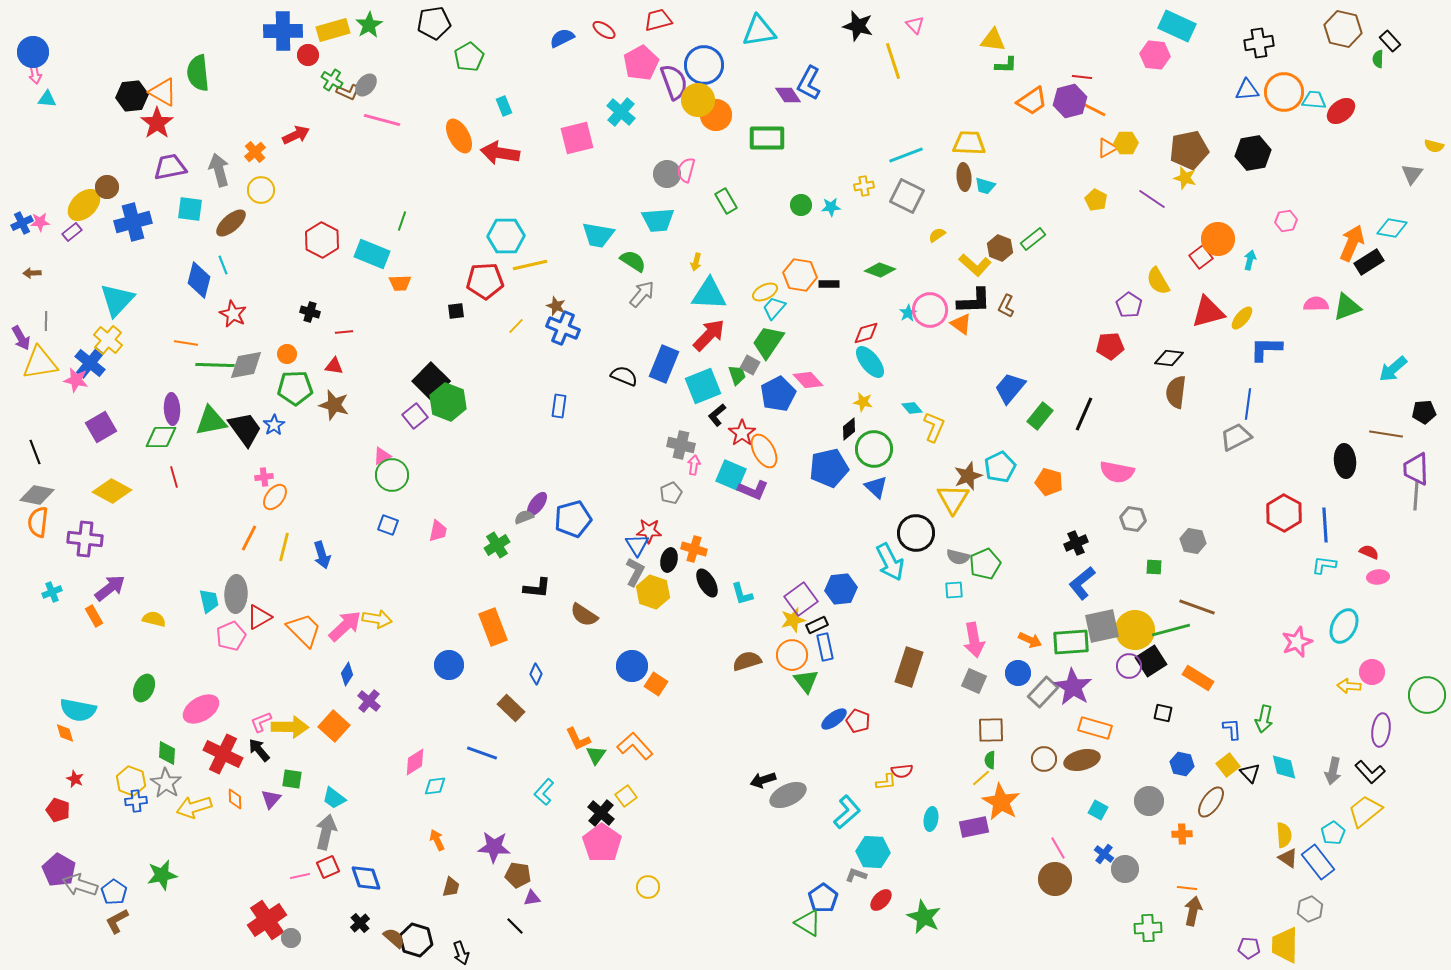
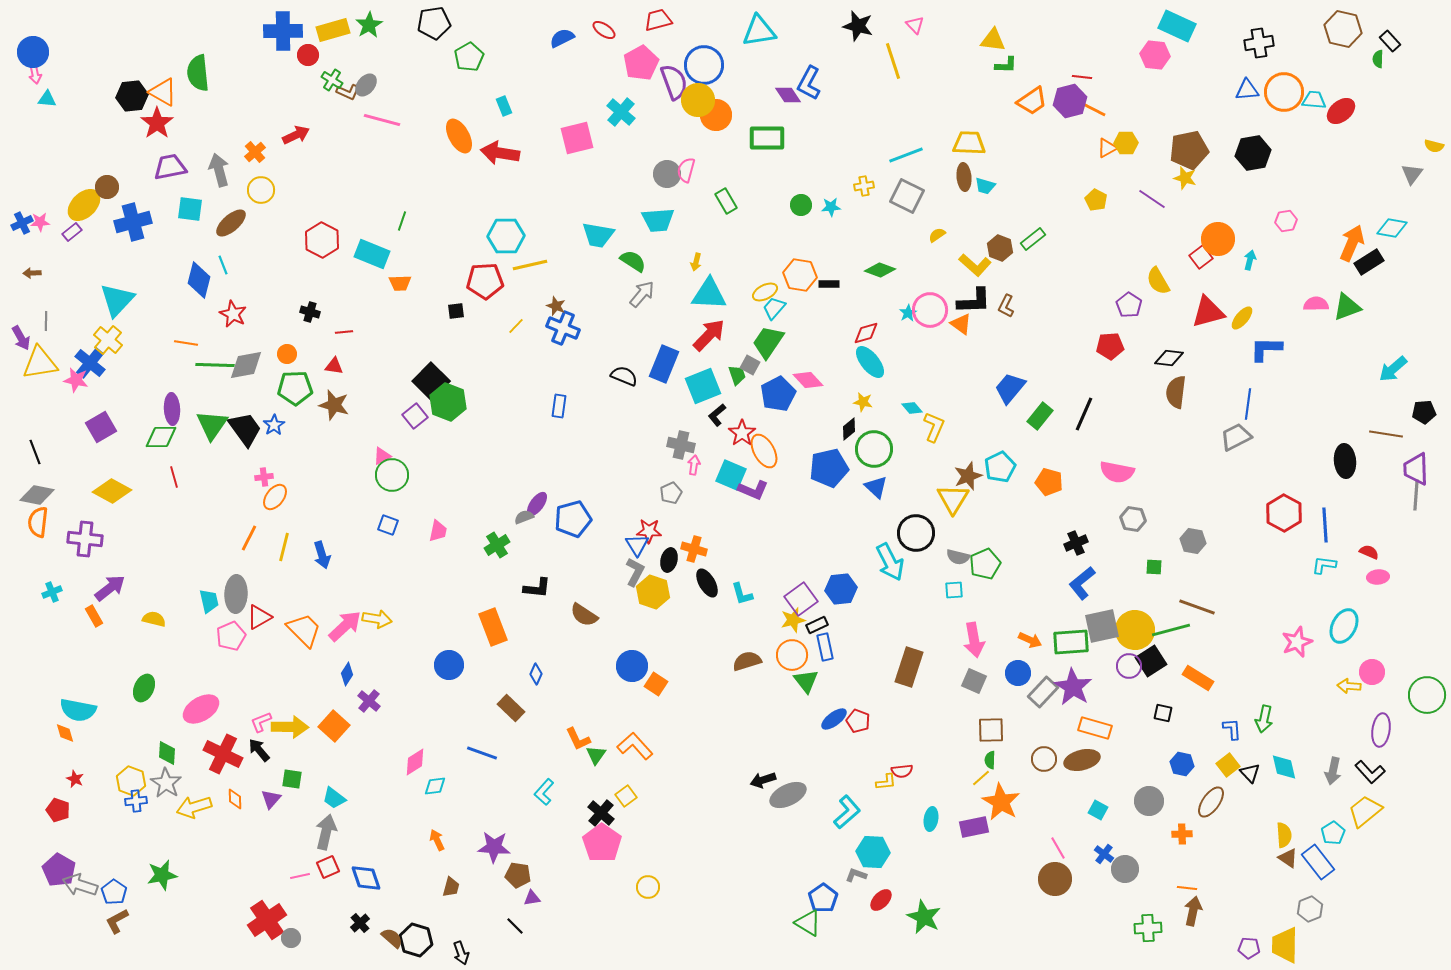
green triangle at (211, 421): moved 1 px right, 4 px down; rotated 44 degrees counterclockwise
brown semicircle at (394, 938): moved 2 px left
